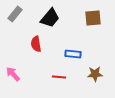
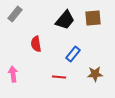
black trapezoid: moved 15 px right, 2 px down
blue rectangle: rotated 56 degrees counterclockwise
pink arrow: rotated 35 degrees clockwise
